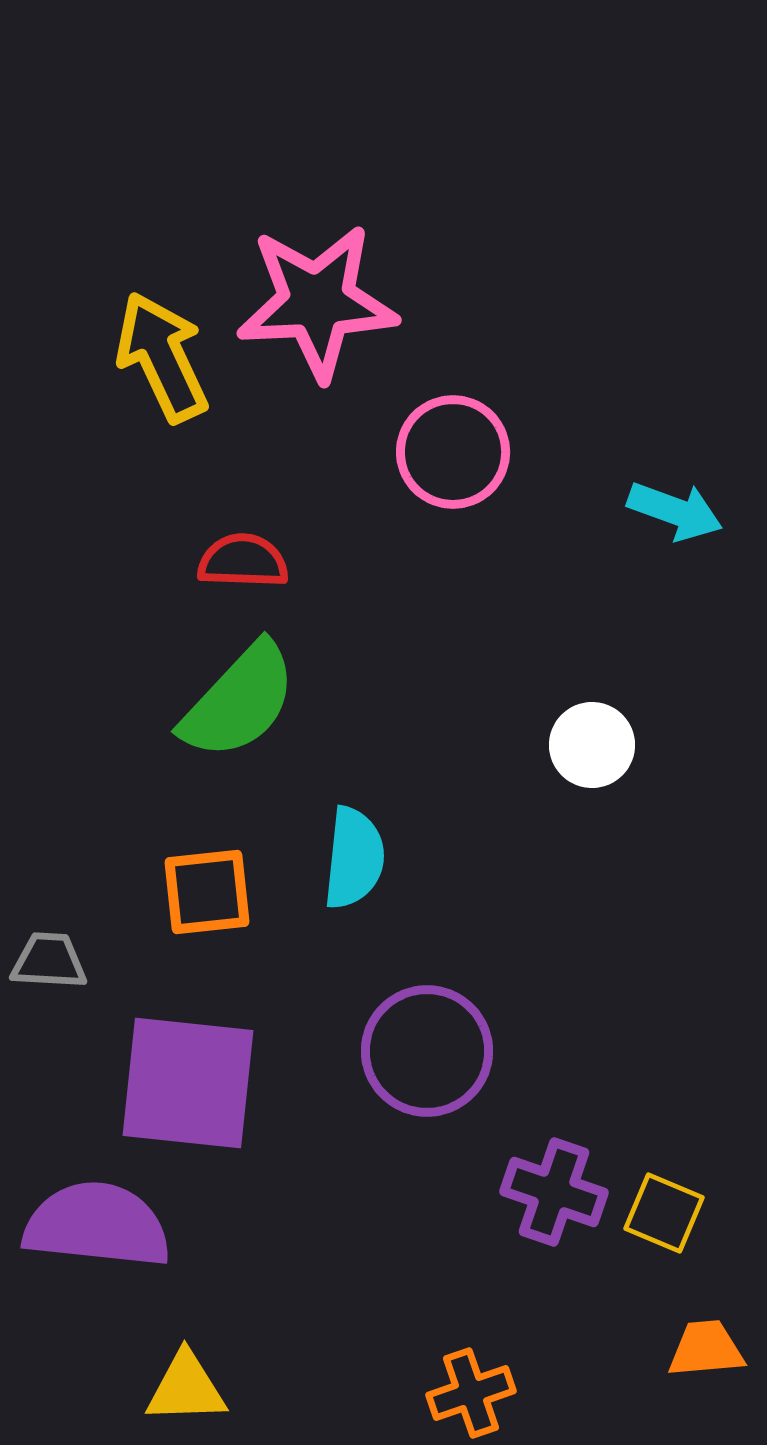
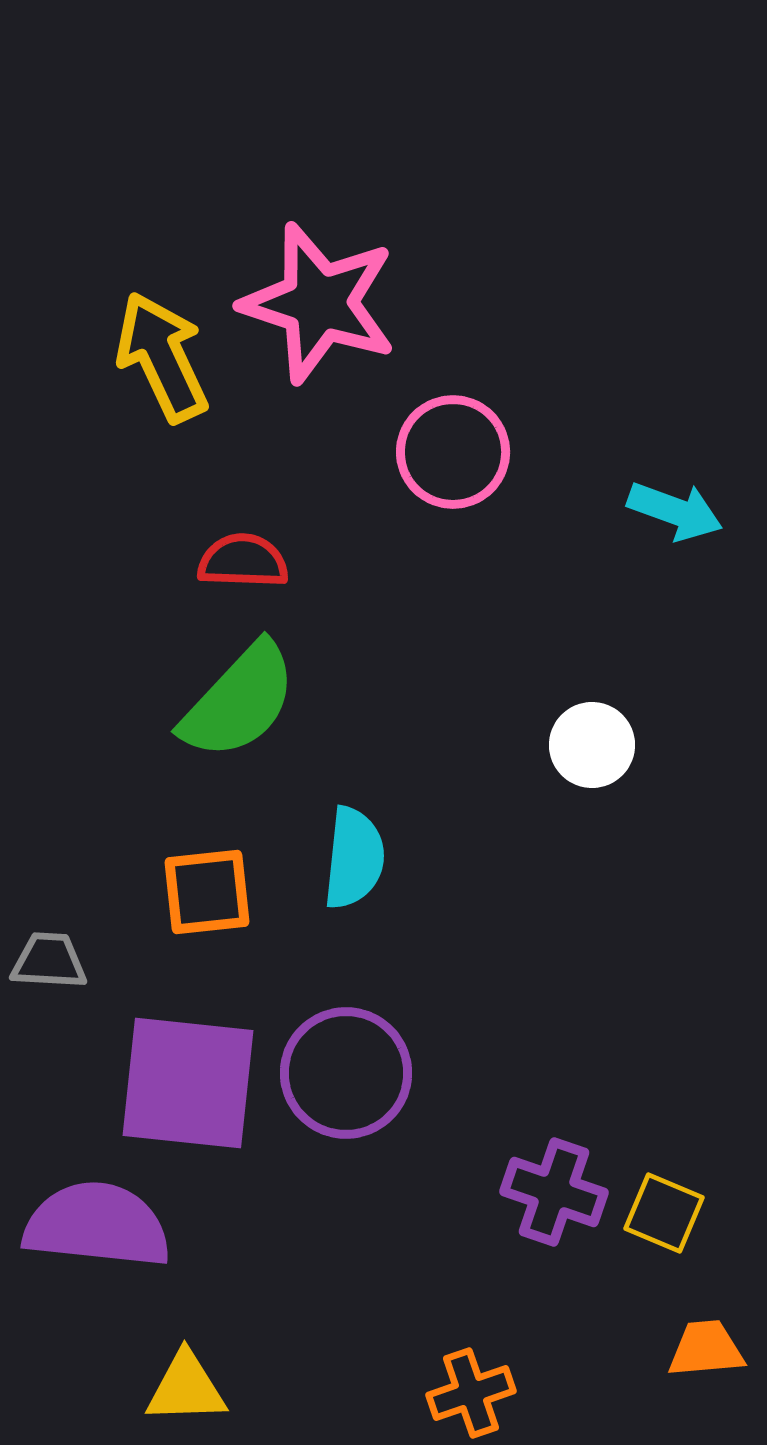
pink star: moved 2 px right, 1 px down; rotated 21 degrees clockwise
purple circle: moved 81 px left, 22 px down
